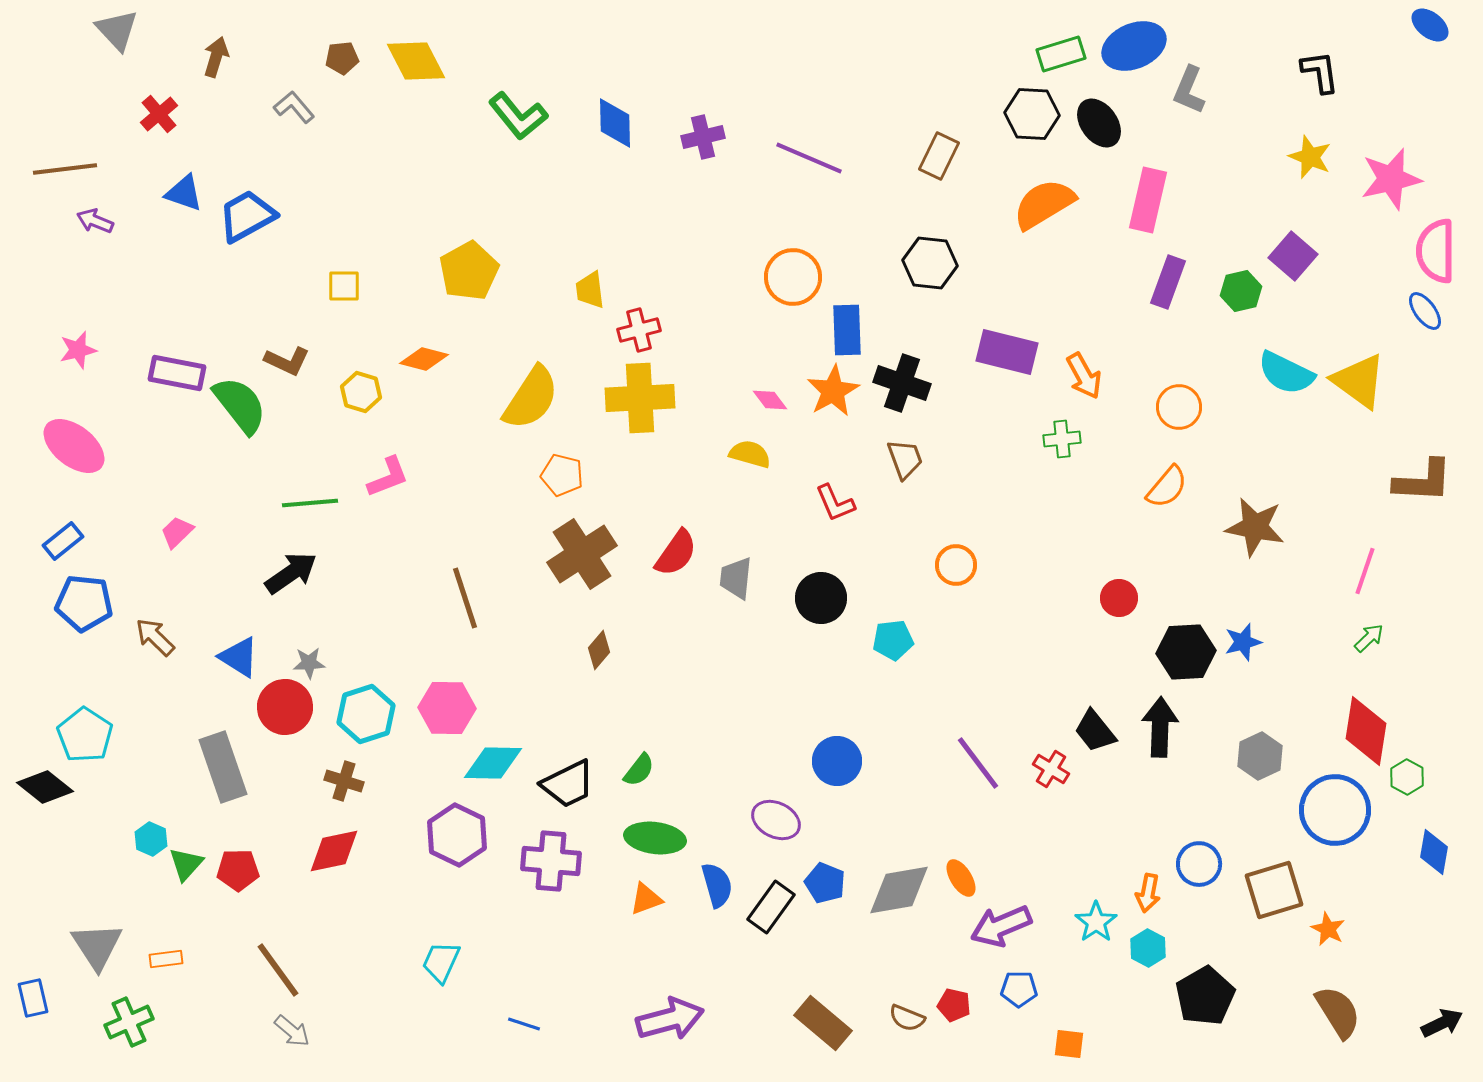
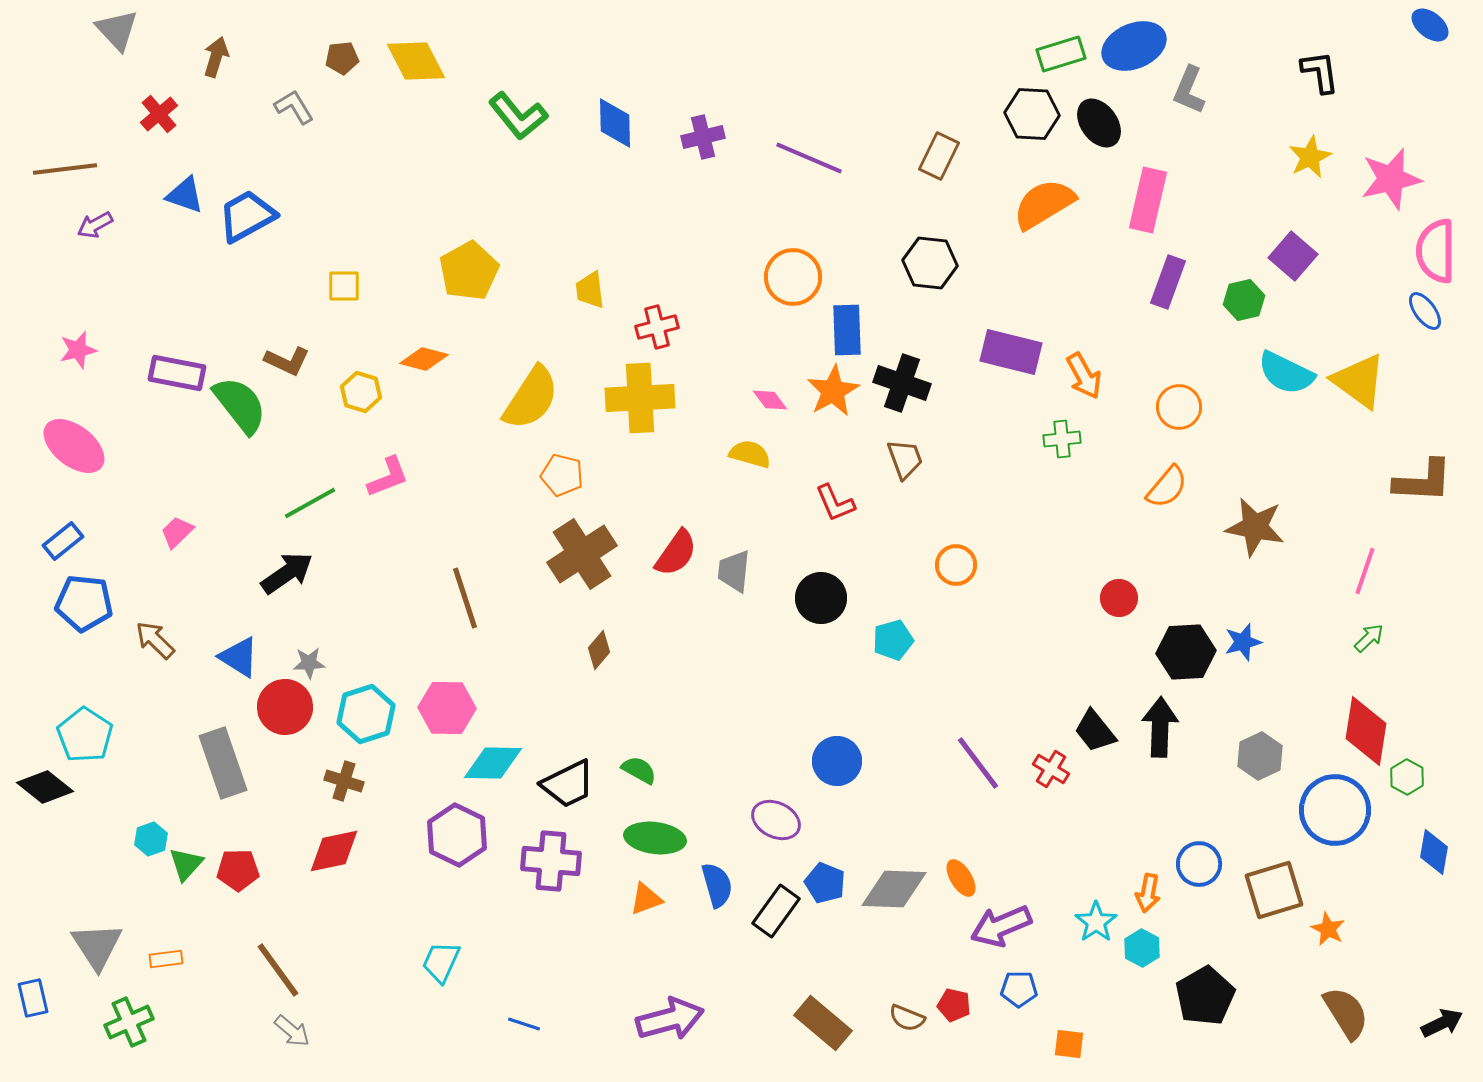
gray L-shape at (294, 107): rotated 9 degrees clockwise
yellow star at (1310, 157): rotated 24 degrees clockwise
blue triangle at (184, 193): moved 1 px right, 2 px down
purple arrow at (95, 221): moved 4 px down; rotated 51 degrees counterclockwise
green hexagon at (1241, 291): moved 3 px right, 9 px down
red cross at (639, 330): moved 18 px right, 3 px up
purple rectangle at (1007, 352): moved 4 px right
green line at (310, 503): rotated 24 degrees counterclockwise
black arrow at (291, 573): moved 4 px left
gray trapezoid at (736, 578): moved 2 px left, 7 px up
brown arrow at (155, 637): moved 3 px down
cyan pentagon at (893, 640): rotated 9 degrees counterclockwise
gray rectangle at (223, 767): moved 4 px up
green semicircle at (639, 770): rotated 99 degrees counterclockwise
cyan hexagon at (151, 839): rotated 16 degrees clockwise
gray diamond at (899, 890): moved 5 px left, 1 px up; rotated 12 degrees clockwise
black rectangle at (771, 907): moved 5 px right, 4 px down
cyan hexagon at (1148, 948): moved 6 px left
brown semicircle at (1338, 1012): moved 8 px right, 1 px down
